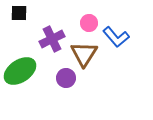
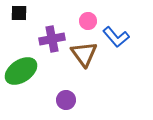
pink circle: moved 1 px left, 2 px up
purple cross: rotated 15 degrees clockwise
brown triangle: rotated 8 degrees counterclockwise
green ellipse: moved 1 px right
purple circle: moved 22 px down
